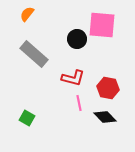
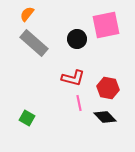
pink square: moved 4 px right; rotated 16 degrees counterclockwise
gray rectangle: moved 11 px up
